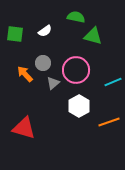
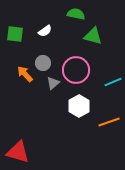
green semicircle: moved 3 px up
red triangle: moved 6 px left, 24 px down
